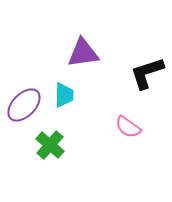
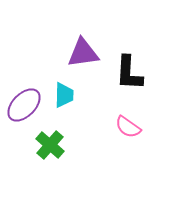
black L-shape: moved 18 px left; rotated 69 degrees counterclockwise
